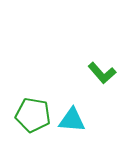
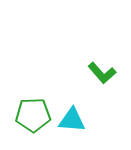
green pentagon: rotated 12 degrees counterclockwise
